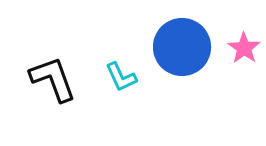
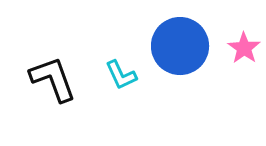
blue circle: moved 2 px left, 1 px up
cyan L-shape: moved 2 px up
